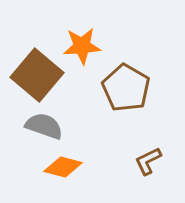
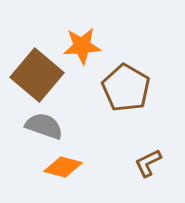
brown L-shape: moved 2 px down
